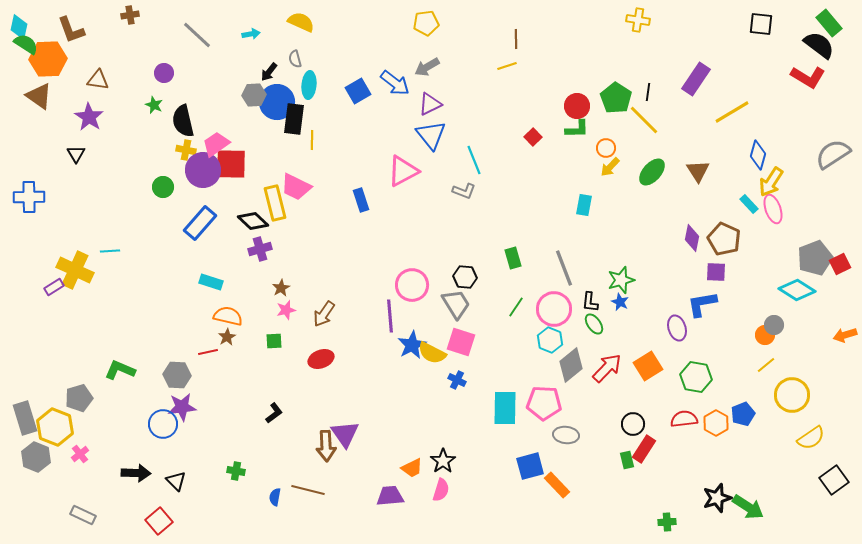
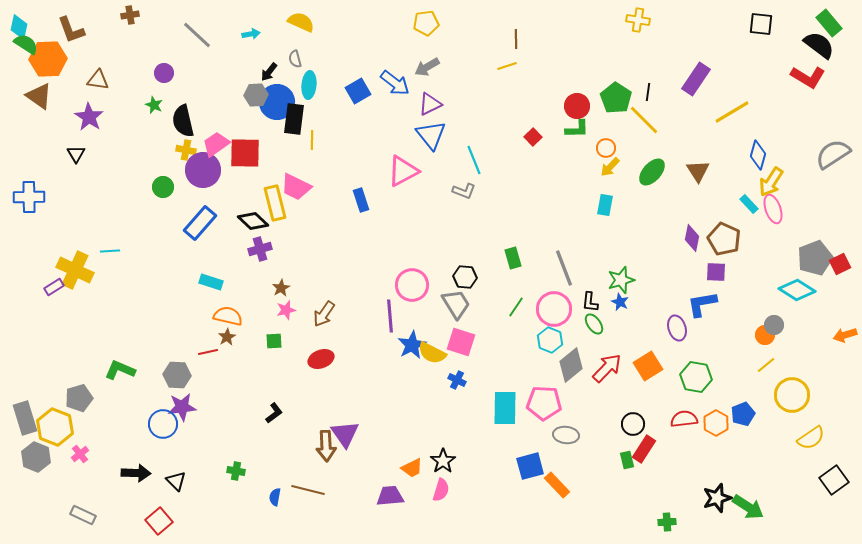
gray hexagon at (254, 95): moved 2 px right
red square at (231, 164): moved 14 px right, 11 px up
cyan rectangle at (584, 205): moved 21 px right
